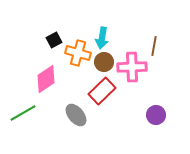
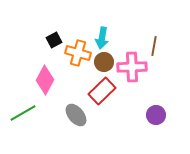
pink diamond: moved 1 px left, 1 px down; rotated 28 degrees counterclockwise
